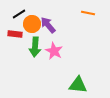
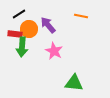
orange line: moved 7 px left, 3 px down
orange circle: moved 3 px left, 5 px down
green arrow: moved 13 px left
green triangle: moved 4 px left, 2 px up
